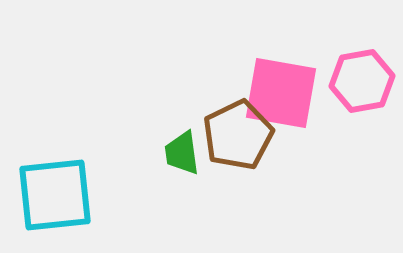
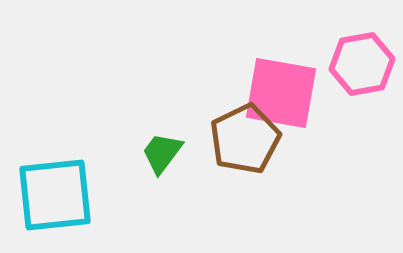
pink hexagon: moved 17 px up
brown pentagon: moved 7 px right, 4 px down
green trapezoid: moved 20 px left; rotated 45 degrees clockwise
